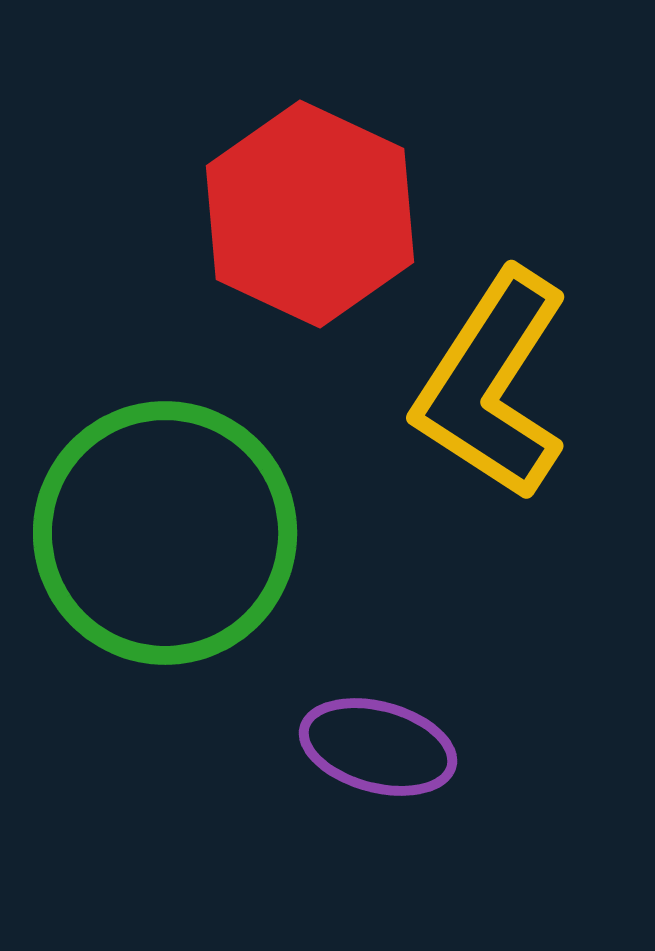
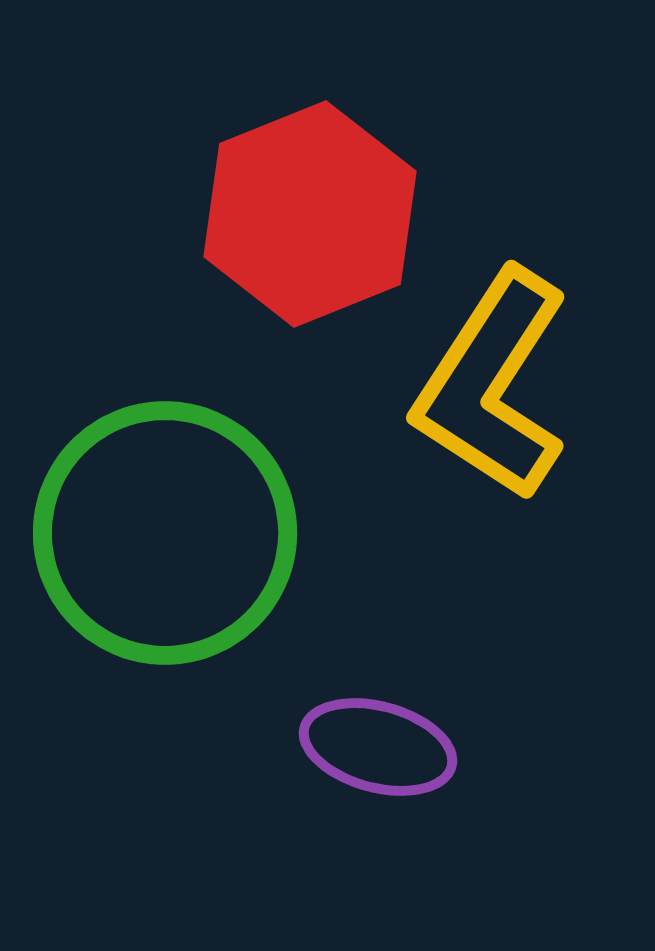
red hexagon: rotated 13 degrees clockwise
